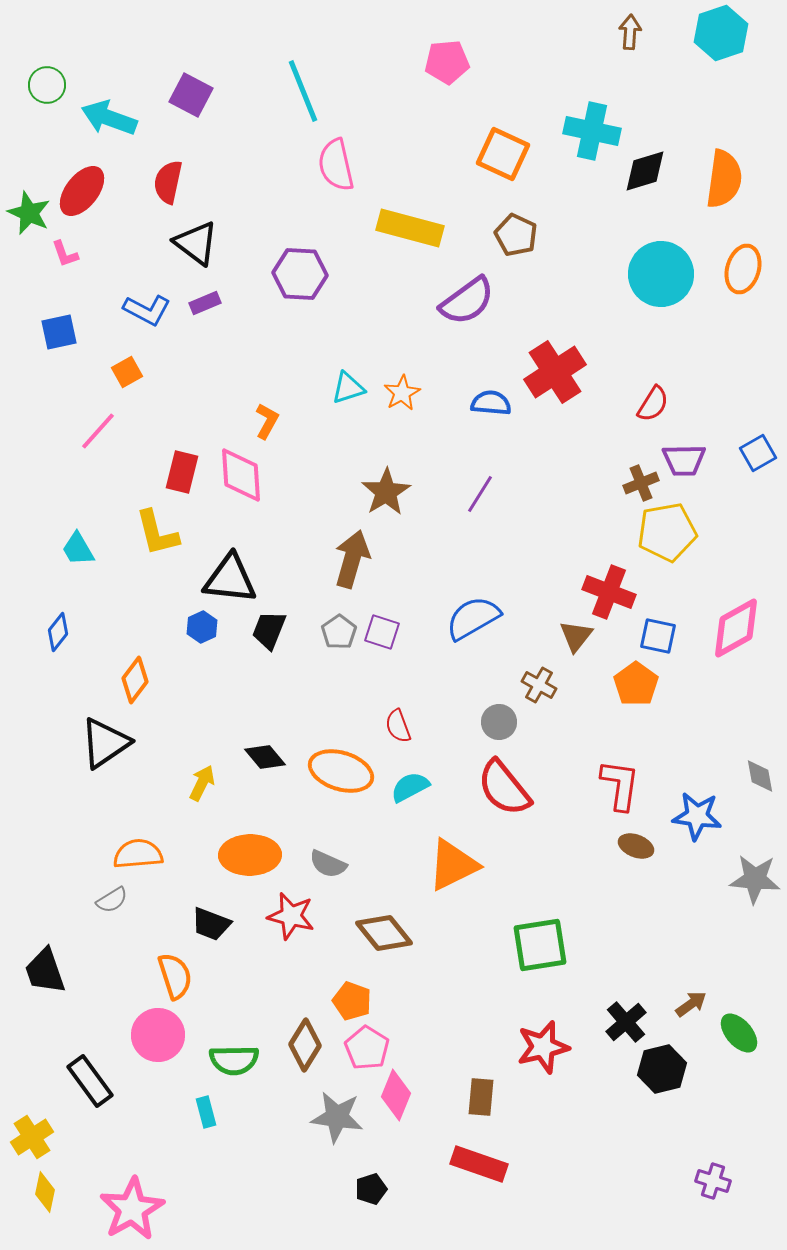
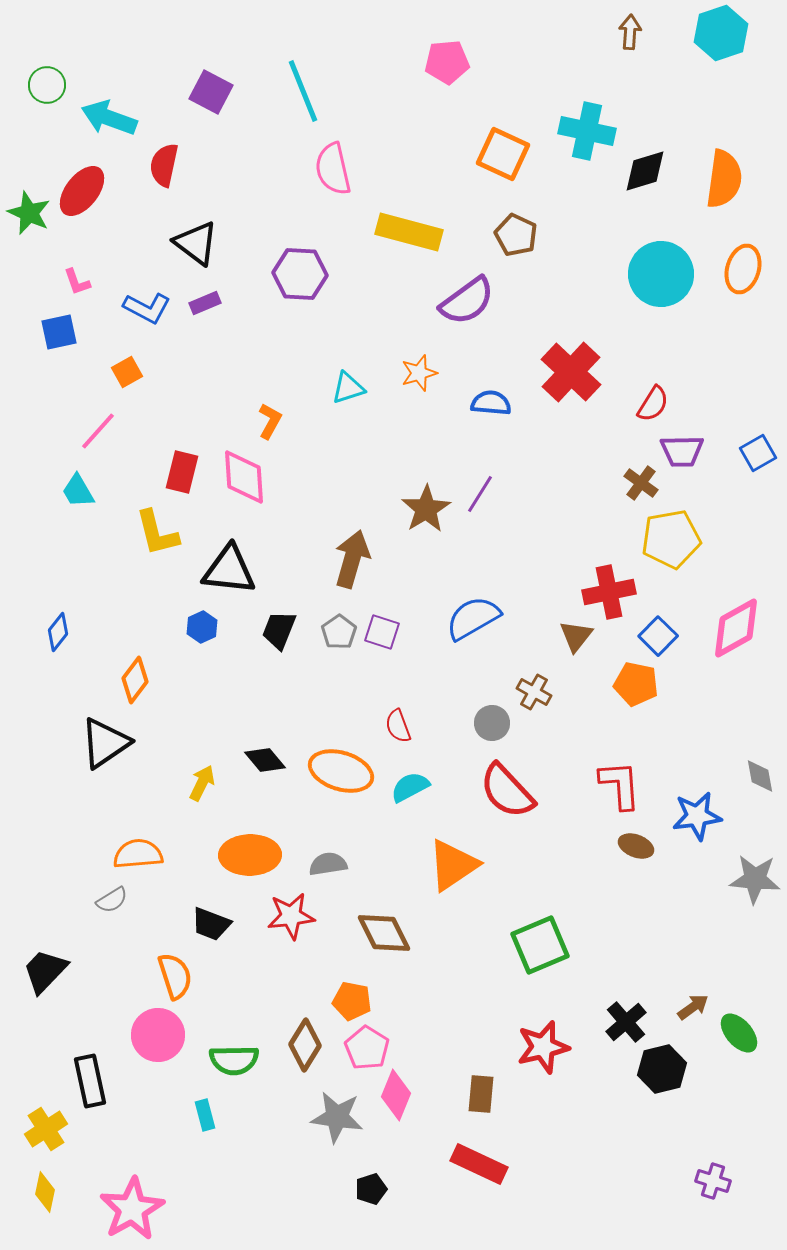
purple square at (191, 95): moved 20 px right, 3 px up
cyan cross at (592, 131): moved 5 px left
pink semicircle at (336, 165): moved 3 px left, 4 px down
red semicircle at (168, 182): moved 4 px left, 17 px up
yellow rectangle at (410, 228): moved 1 px left, 4 px down
pink L-shape at (65, 254): moved 12 px right, 28 px down
blue L-shape at (147, 310): moved 2 px up
red cross at (555, 372): moved 16 px right; rotated 14 degrees counterclockwise
orange star at (402, 393): moved 17 px right, 20 px up; rotated 12 degrees clockwise
orange L-shape at (267, 421): moved 3 px right
purple trapezoid at (684, 460): moved 2 px left, 9 px up
pink diamond at (241, 475): moved 3 px right, 2 px down
brown cross at (641, 483): rotated 32 degrees counterclockwise
brown star at (386, 492): moved 40 px right, 17 px down
yellow pentagon at (667, 532): moved 4 px right, 7 px down
cyan trapezoid at (78, 549): moved 58 px up
black triangle at (230, 579): moved 1 px left, 9 px up
red cross at (609, 592): rotated 33 degrees counterclockwise
black trapezoid at (269, 630): moved 10 px right
blue square at (658, 636): rotated 33 degrees clockwise
orange pentagon at (636, 684): rotated 24 degrees counterclockwise
brown cross at (539, 685): moved 5 px left, 7 px down
gray circle at (499, 722): moved 7 px left, 1 px down
black diamond at (265, 757): moved 3 px down
red L-shape at (620, 785): rotated 12 degrees counterclockwise
red semicircle at (504, 788): moved 3 px right, 3 px down; rotated 4 degrees counterclockwise
blue star at (697, 816): rotated 15 degrees counterclockwise
gray semicircle at (328, 864): rotated 147 degrees clockwise
orange triangle at (453, 865): rotated 8 degrees counterclockwise
red star at (291, 916): rotated 21 degrees counterclockwise
brown diamond at (384, 933): rotated 12 degrees clockwise
green square at (540, 945): rotated 14 degrees counterclockwise
black trapezoid at (45, 971): rotated 63 degrees clockwise
orange pentagon at (352, 1001): rotated 9 degrees counterclockwise
brown arrow at (691, 1004): moved 2 px right, 3 px down
black rectangle at (90, 1081): rotated 24 degrees clockwise
brown rectangle at (481, 1097): moved 3 px up
cyan rectangle at (206, 1112): moved 1 px left, 3 px down
yellow cross at (32, 1137): moved 14 px right, 8 px up
red rectangle at (479, 1164): rotated 6 degrees clockwise
